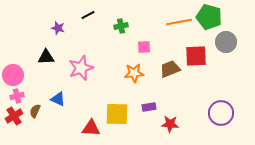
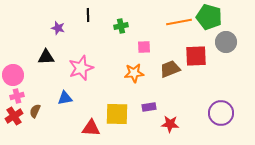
black line: rotated 64 degrees counterclockwise
blue triangle: moved 7 px right, 1 px up; rotated 35 degrees counterclockwise
